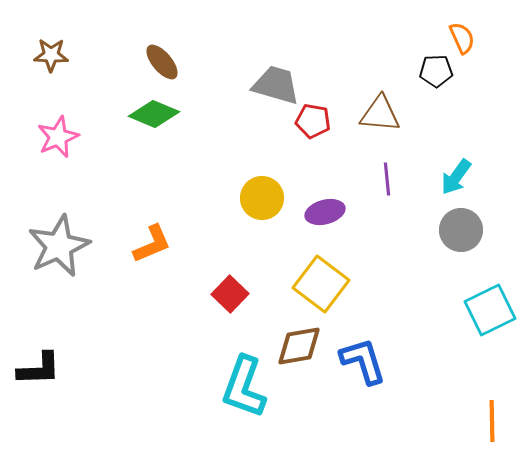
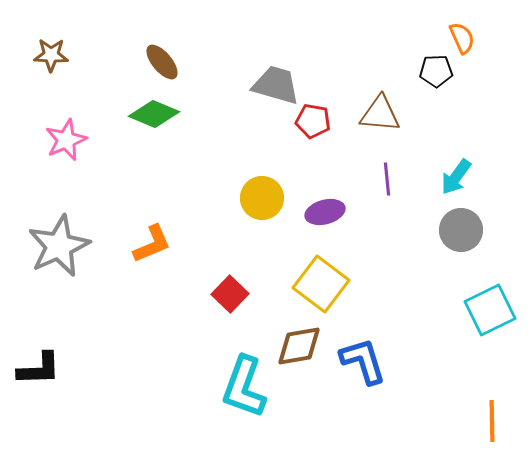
pink star: moved 8 px right, 3 px down
